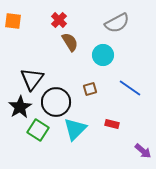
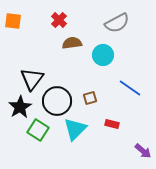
brown semicircle: moved 2 px right, 1 px down; rotated 66 degrees counterclockwise
brown square: moved 9 px down
black circle: moved 1 px right, 1 px up
